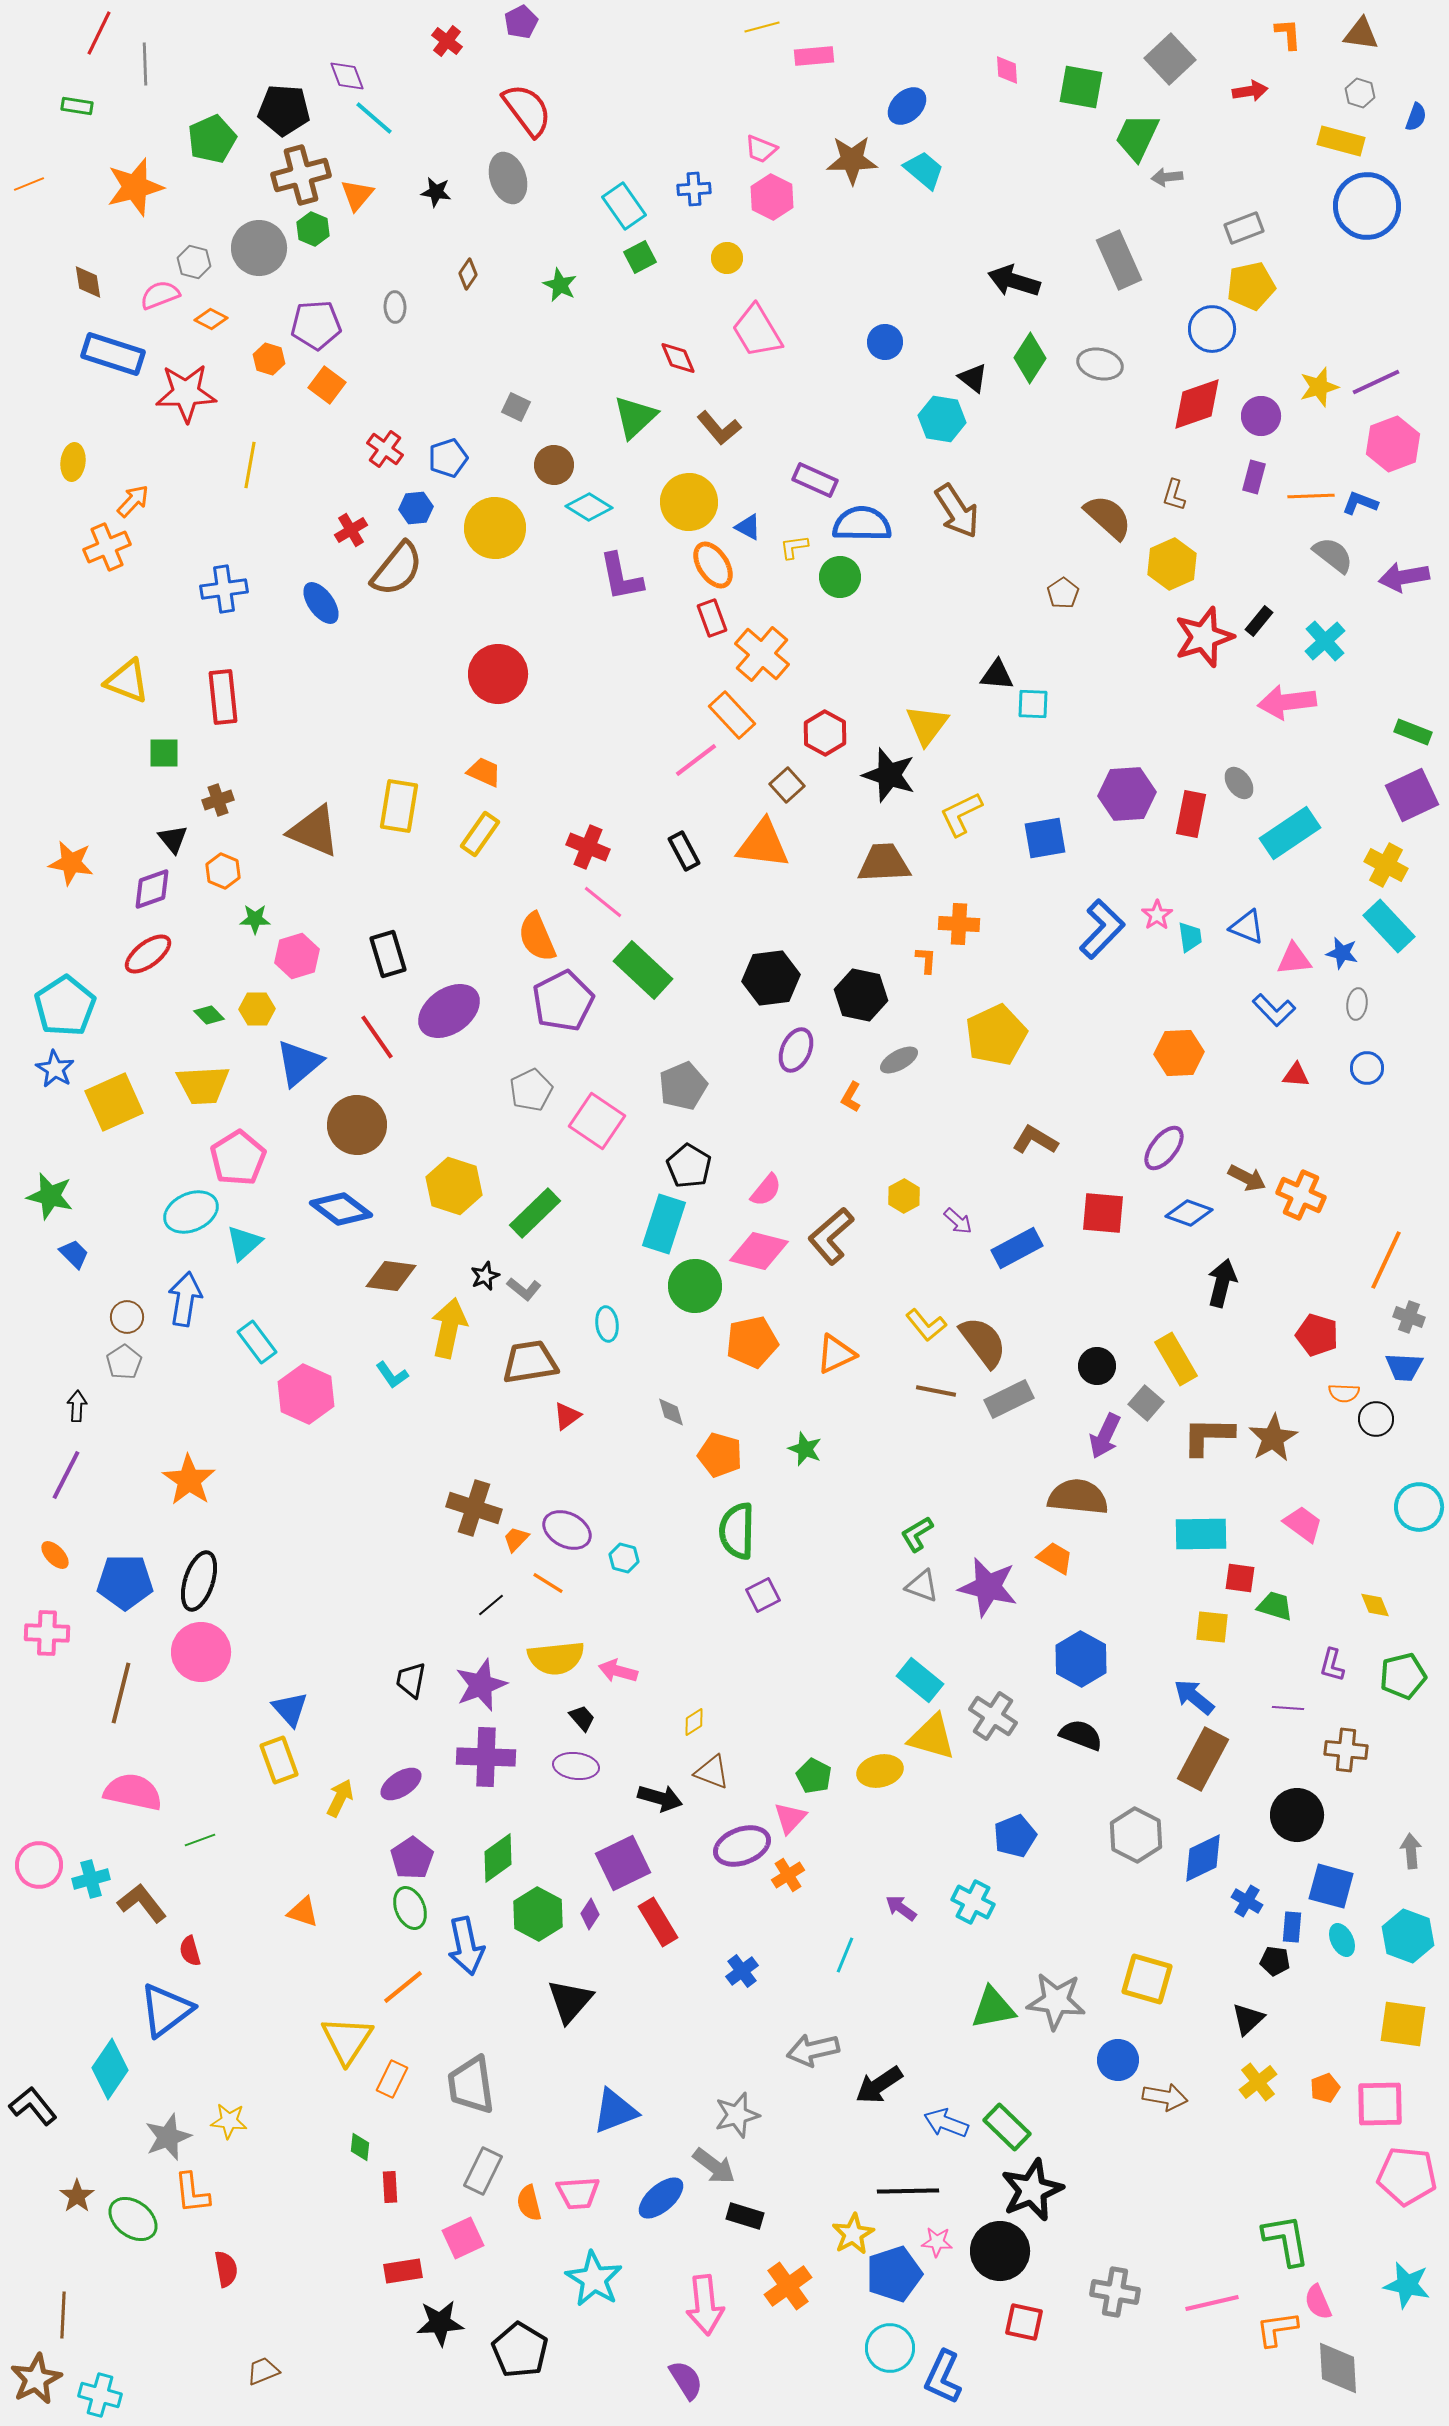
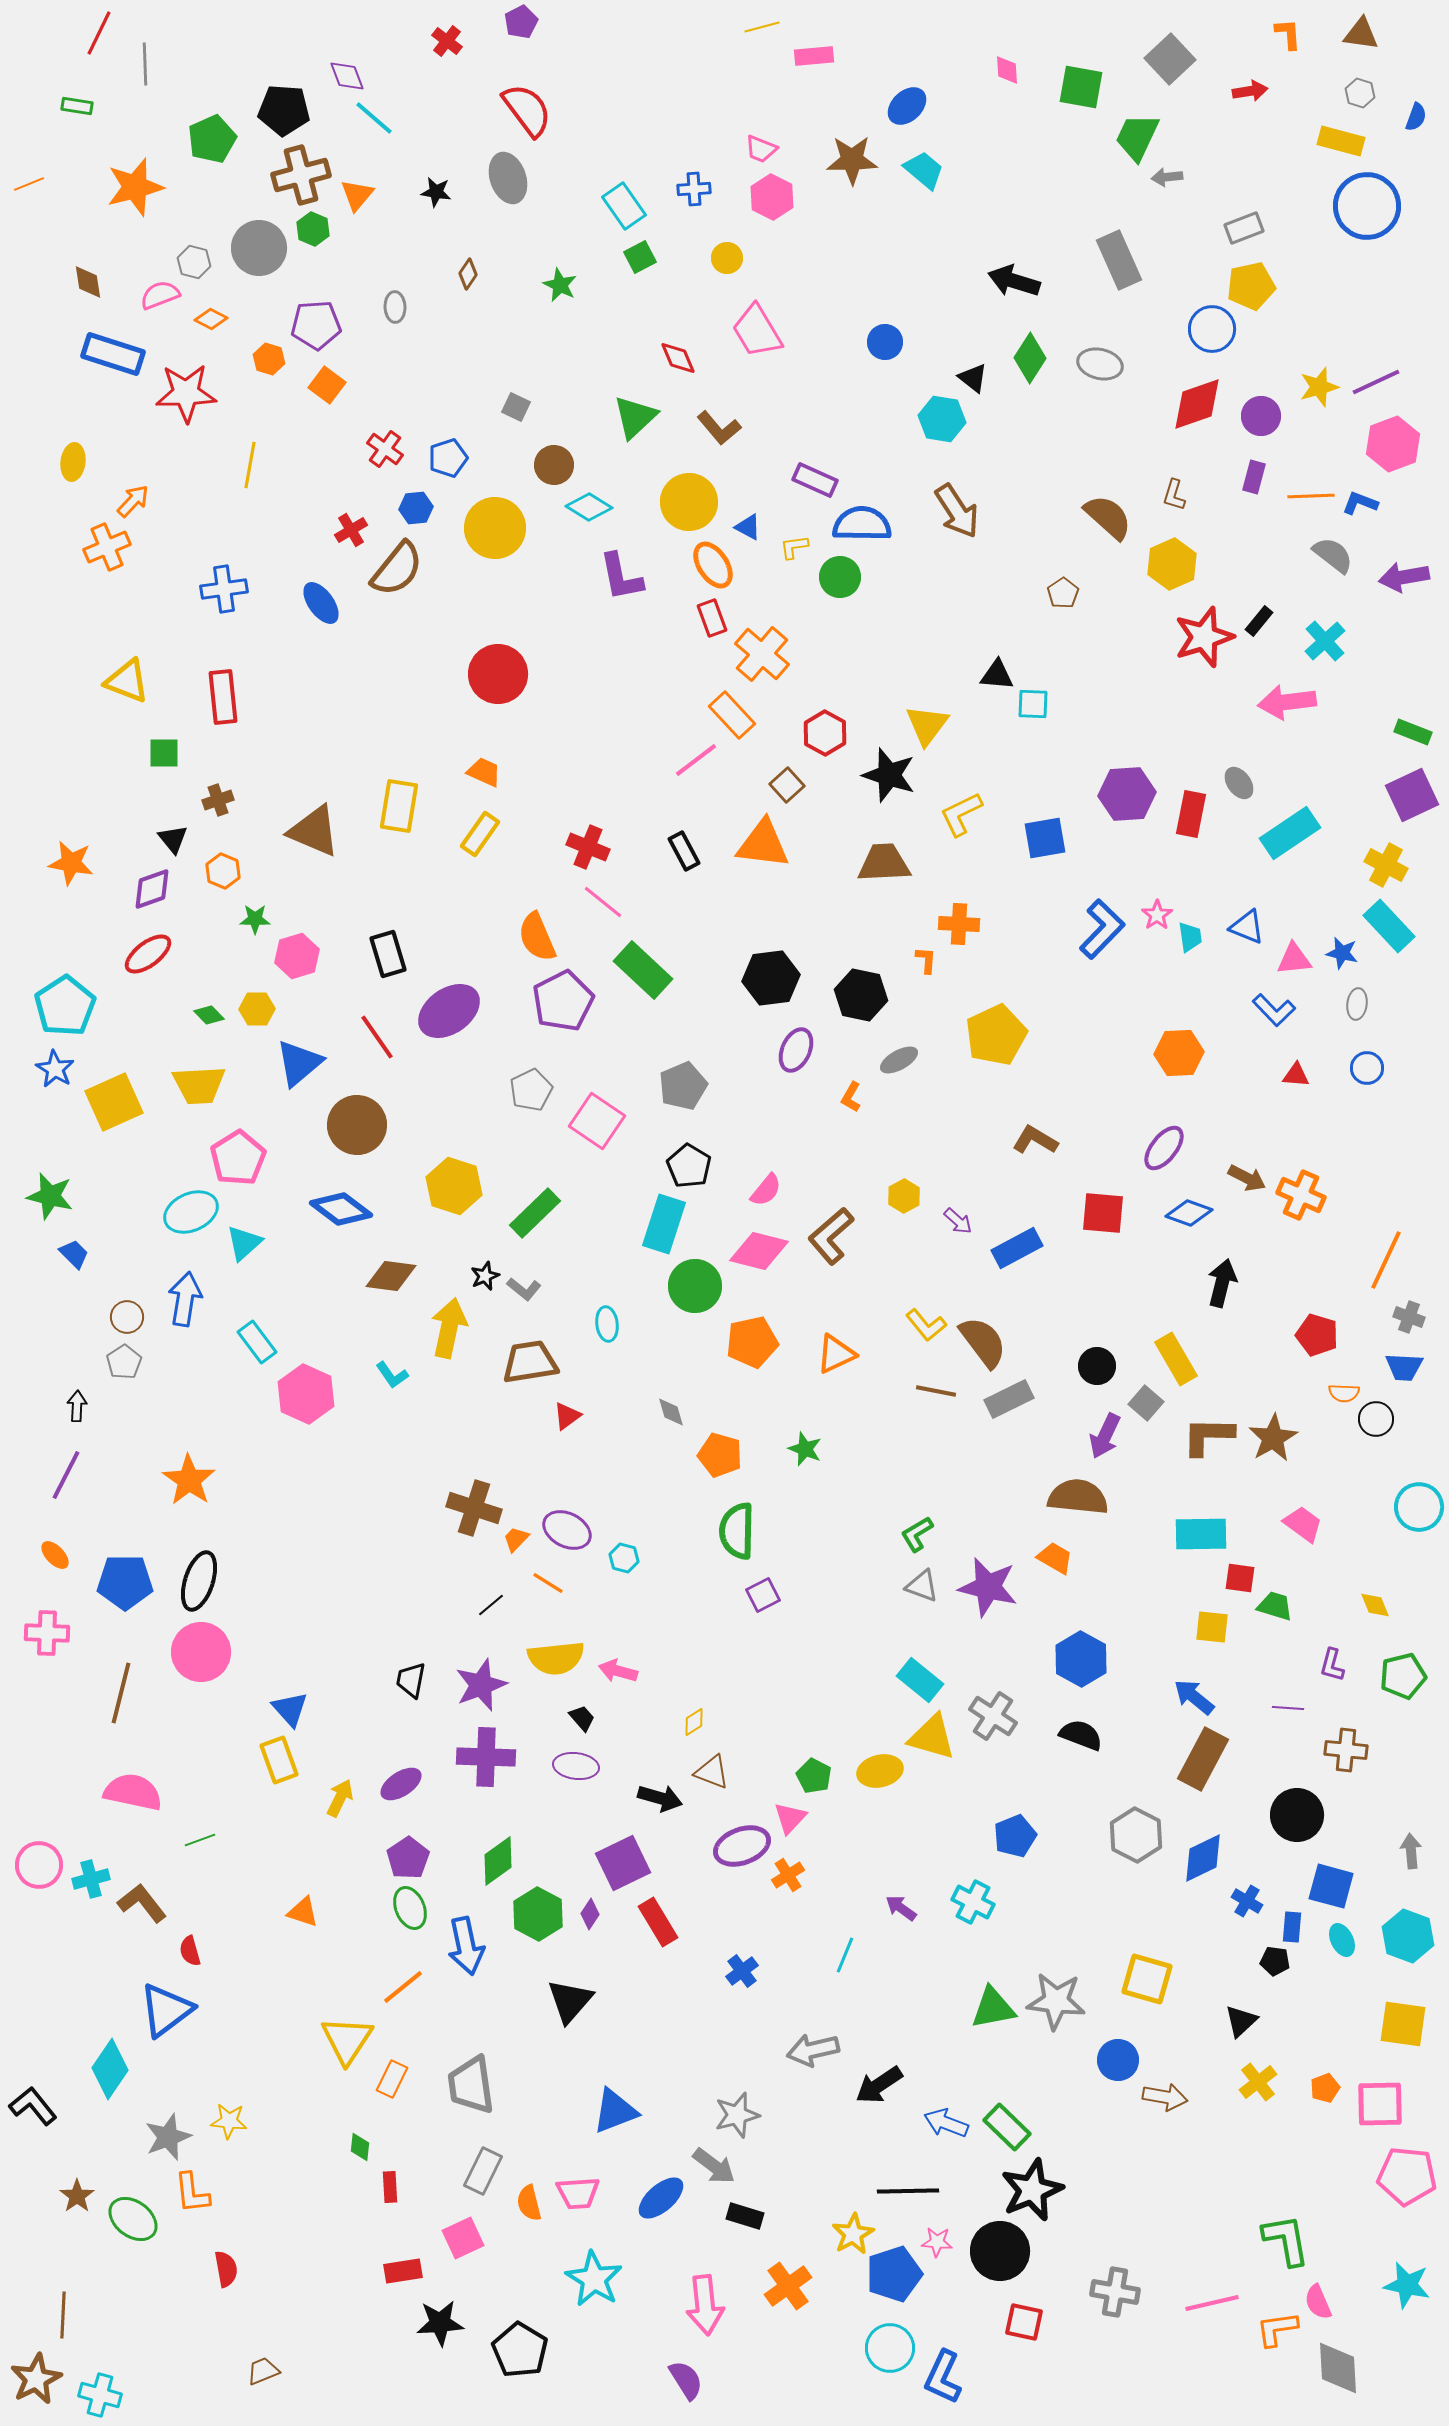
yellow trapezoid at (203, 1085): moved 4 px left
purple pentagon at (412, 1858): moved 4 px left
green diamond at (498, 1858): moved 3 px down
black triangle at (1248, 2019): moved 7 px left, 2 px down
